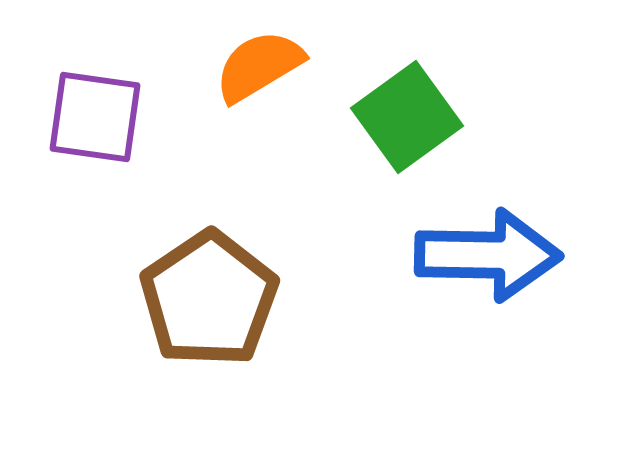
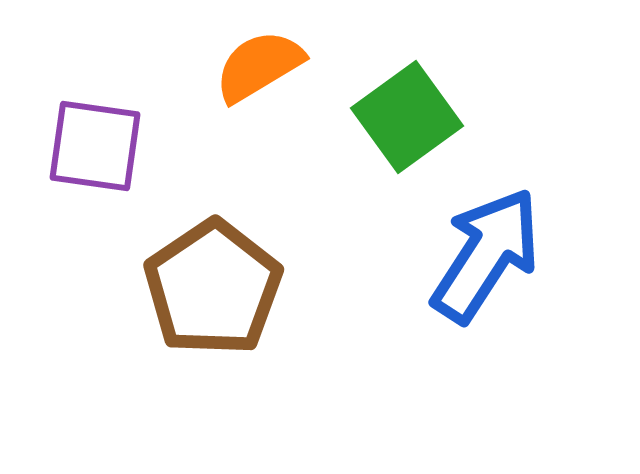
purple square: moved 29 px down
blue arrow: moved 2 px left; rotated 58 degrees counterclockwise
brown pentagon: moved 4 px right, 11 px up
